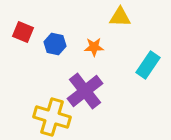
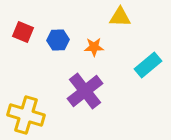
blue hexagon: moved 3 px right, 4 px up; rotated 15 degrees counterclockwise
cyan rectangle: rotated 16 degrees clockwise
yellow cross: moved 26 px left, 2 px up
